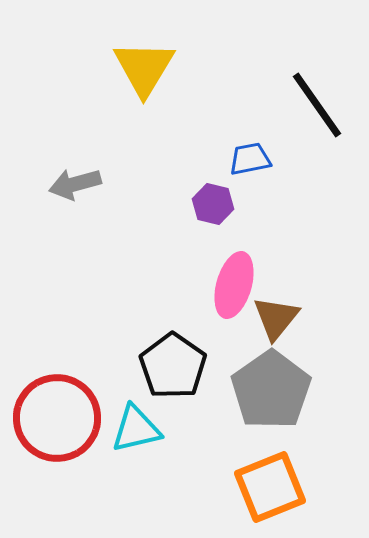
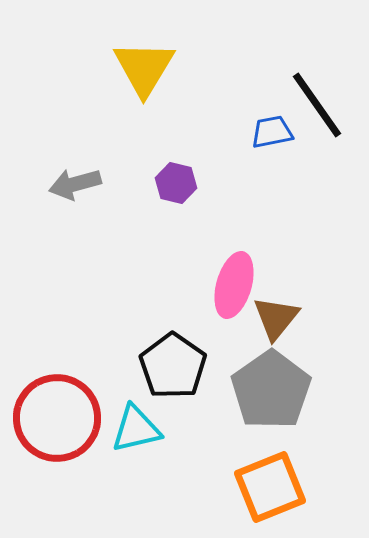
blue trapezoid: moved 22 px right, 27 px up
purple hexagon: moved 37 px left, 21 px up
